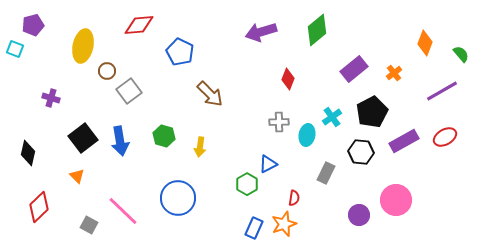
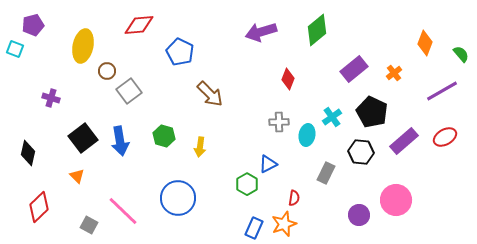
black pentagon at (372, 112): rotated 20 degrees counterclockwise
purple rectangle at (404, 141): rotated 12 degrees counterclockwise
